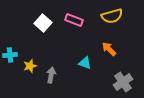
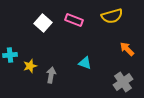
orange arrow: moved 18 px right
